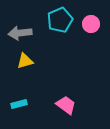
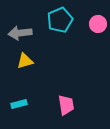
pink circle: moved 7 px right
pink trapezoid: rotated 45 degrees clockwise
